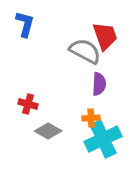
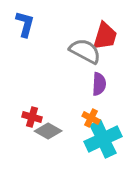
red trapezoid: rotated 36 degrees clockwise
red cross: moved 4 px right, 13 px down
orange cross: rotated 30 degrees clockwise
